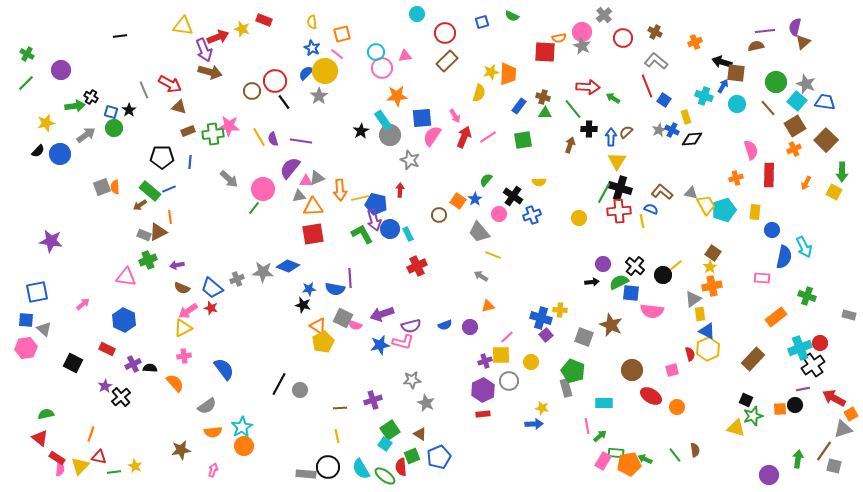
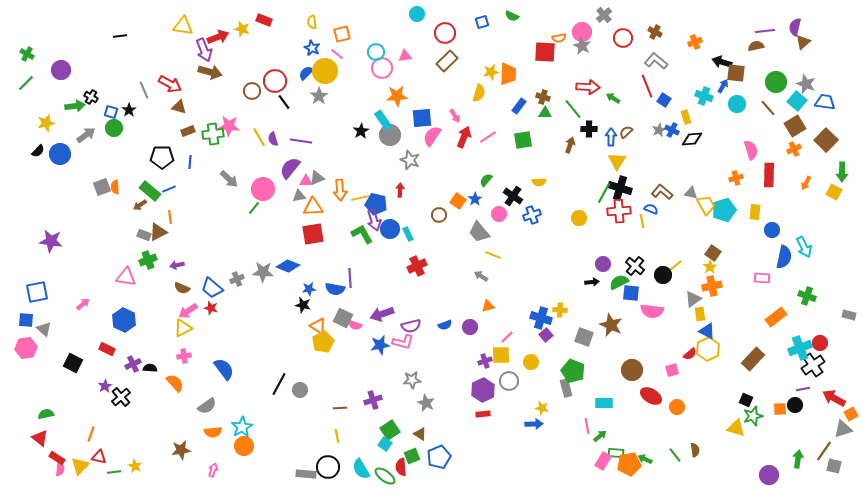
red semicircle at (690, 354): rotated 64 degrees clockwise
